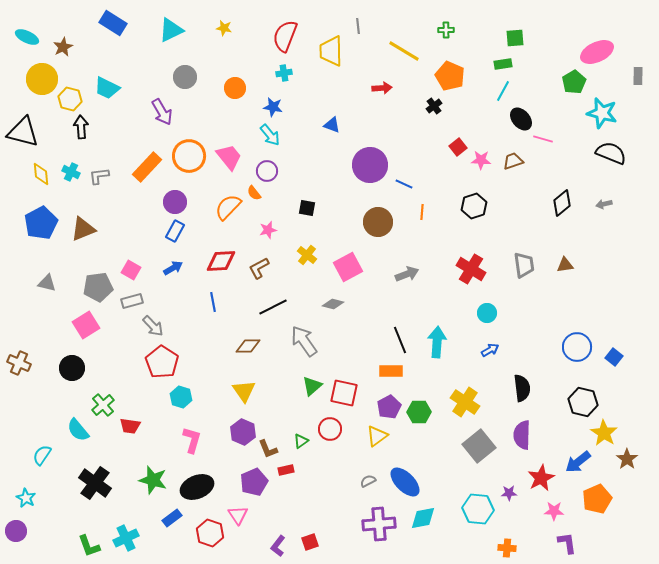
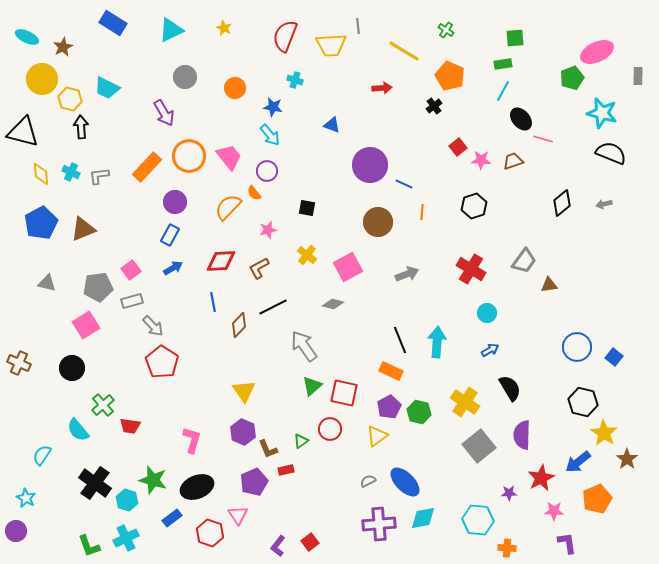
yellow star at (224, 28): rotated 14 degrees clockwise
green cross at (446, 30): rotated 35 degrees clockwise
yellow trapezoid at (331, 51): moved 6 px up; rotated 92 degrees counterclockwise
cyan cross at (284, 73): moved 11 px right, 7 px down; rotated 28 degrees clockwise
green pentagon at (574, 82): moved 2 px left, 4 px up; rotated 10 degrees clockwise
purple arrow at (162, 112): moved 2 px right, 1 px down
blue rectangle at (175, 231): moved 5 px left, 4 px down
gray trapezoid at (524, 265): moved 4 px up; rotated 44 degrees clockwise
brown triangle at (565, 265): moved 16 px left, 20 px down
pink square at (131, 270): rotated 24 degrees clockwise
gray arrow at (304, 341): moved 5 px down
brown diamond at (248, 346): moved 9 px left, 21 px up; rotated 45 degrees counterclockwise
orange rectangle at (391, 371): rotated 25 degrees clockwise
black semicircle at (522, 388): moved 12 px left; rotated 24 degrees counterclockwise
cyan hexagon at (181, 397): moved 54 px left, 103 px down
green hexagon at (419, 412): rotated 15 degrees clockwise
cyan hexagon at (478, 509): moved 11 px down
red square at (310, 542): rotated 18 degrees counterclockwise
